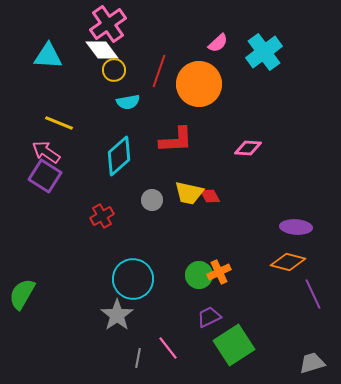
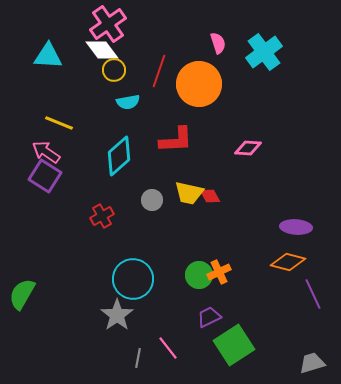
pink semicircle: rotated 65 degrees counterclockwise
